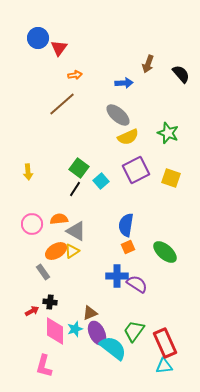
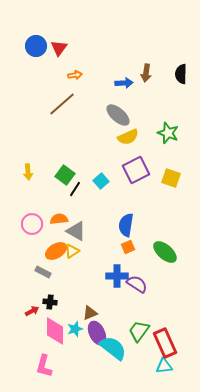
blue circle: moved 2 px left, 8 px down
brown arrow: moved 2 px left, 9 px down; rotated 12 degrees counterclockwise
black semicircle: rotated 138 degrees counterclockwise
green square: moved 14 px left, 7 px down
gray rectangle: rotated 28 degrees counterclockwise
green trapezoid: moved 5 px right
